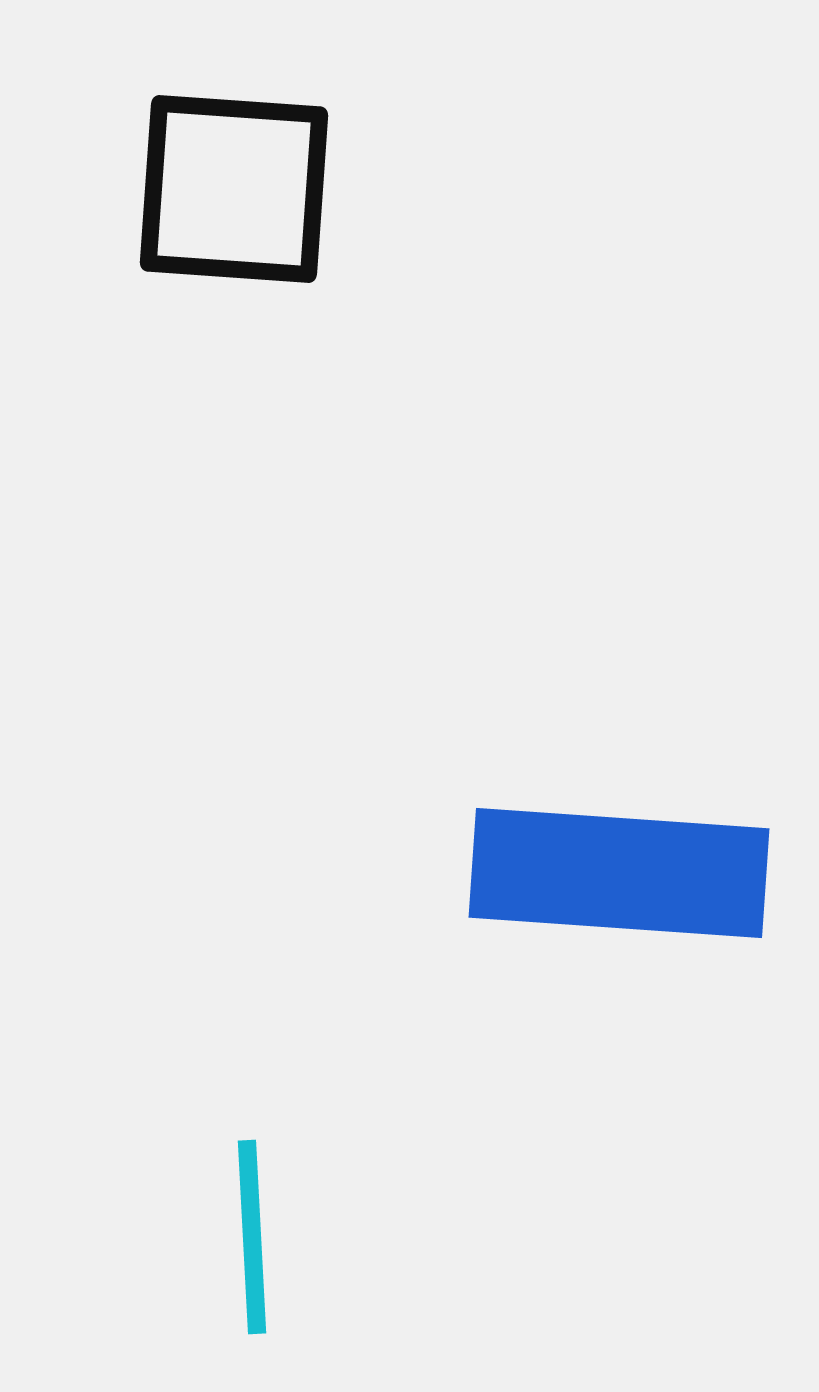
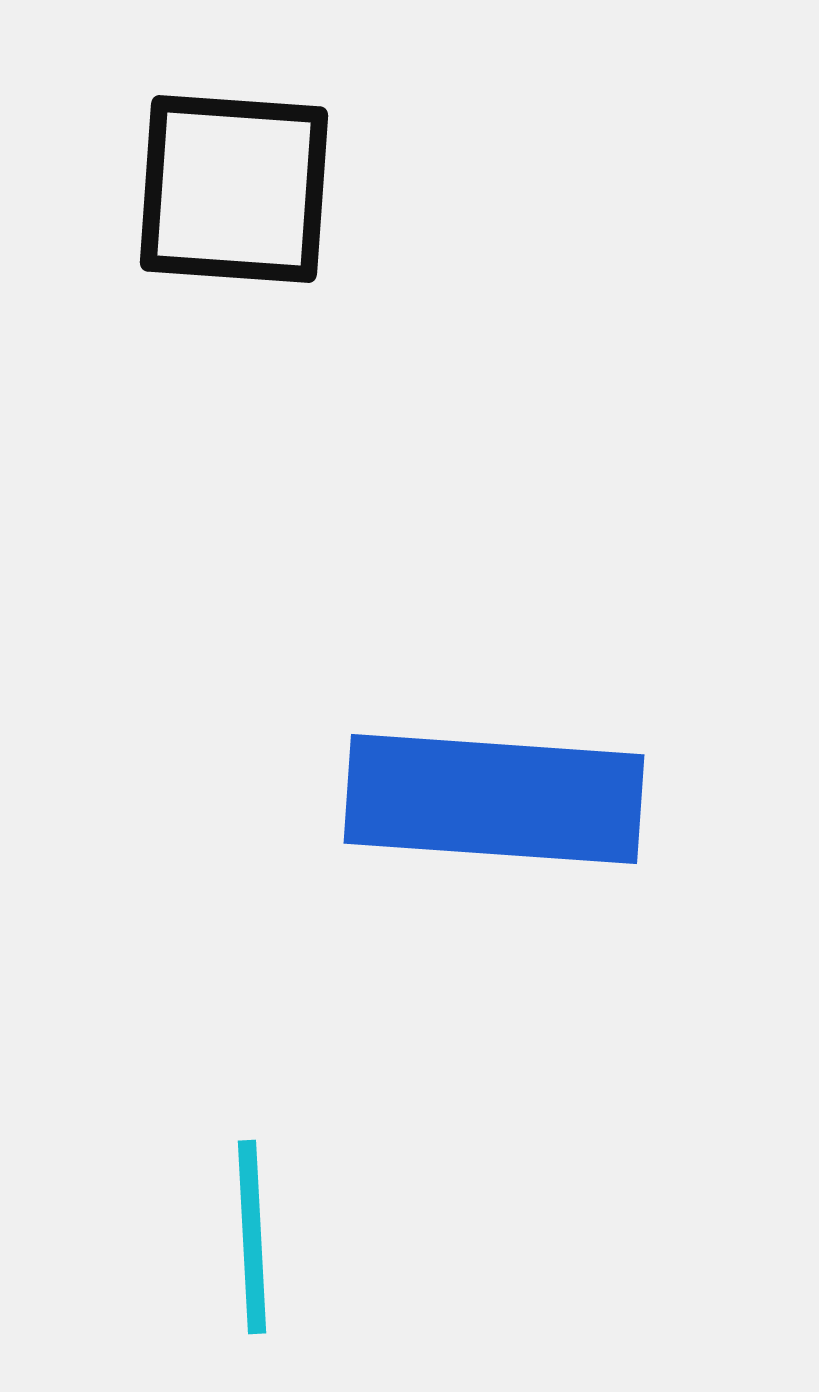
blue rectangle: moved 125 px left, 74 px up
